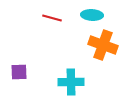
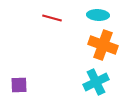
cyan ellipse: moved 6 px right
purple square: moved 13 px down
cyan cross: moved 25 px right; rotated 25 degrees counterclockwise
